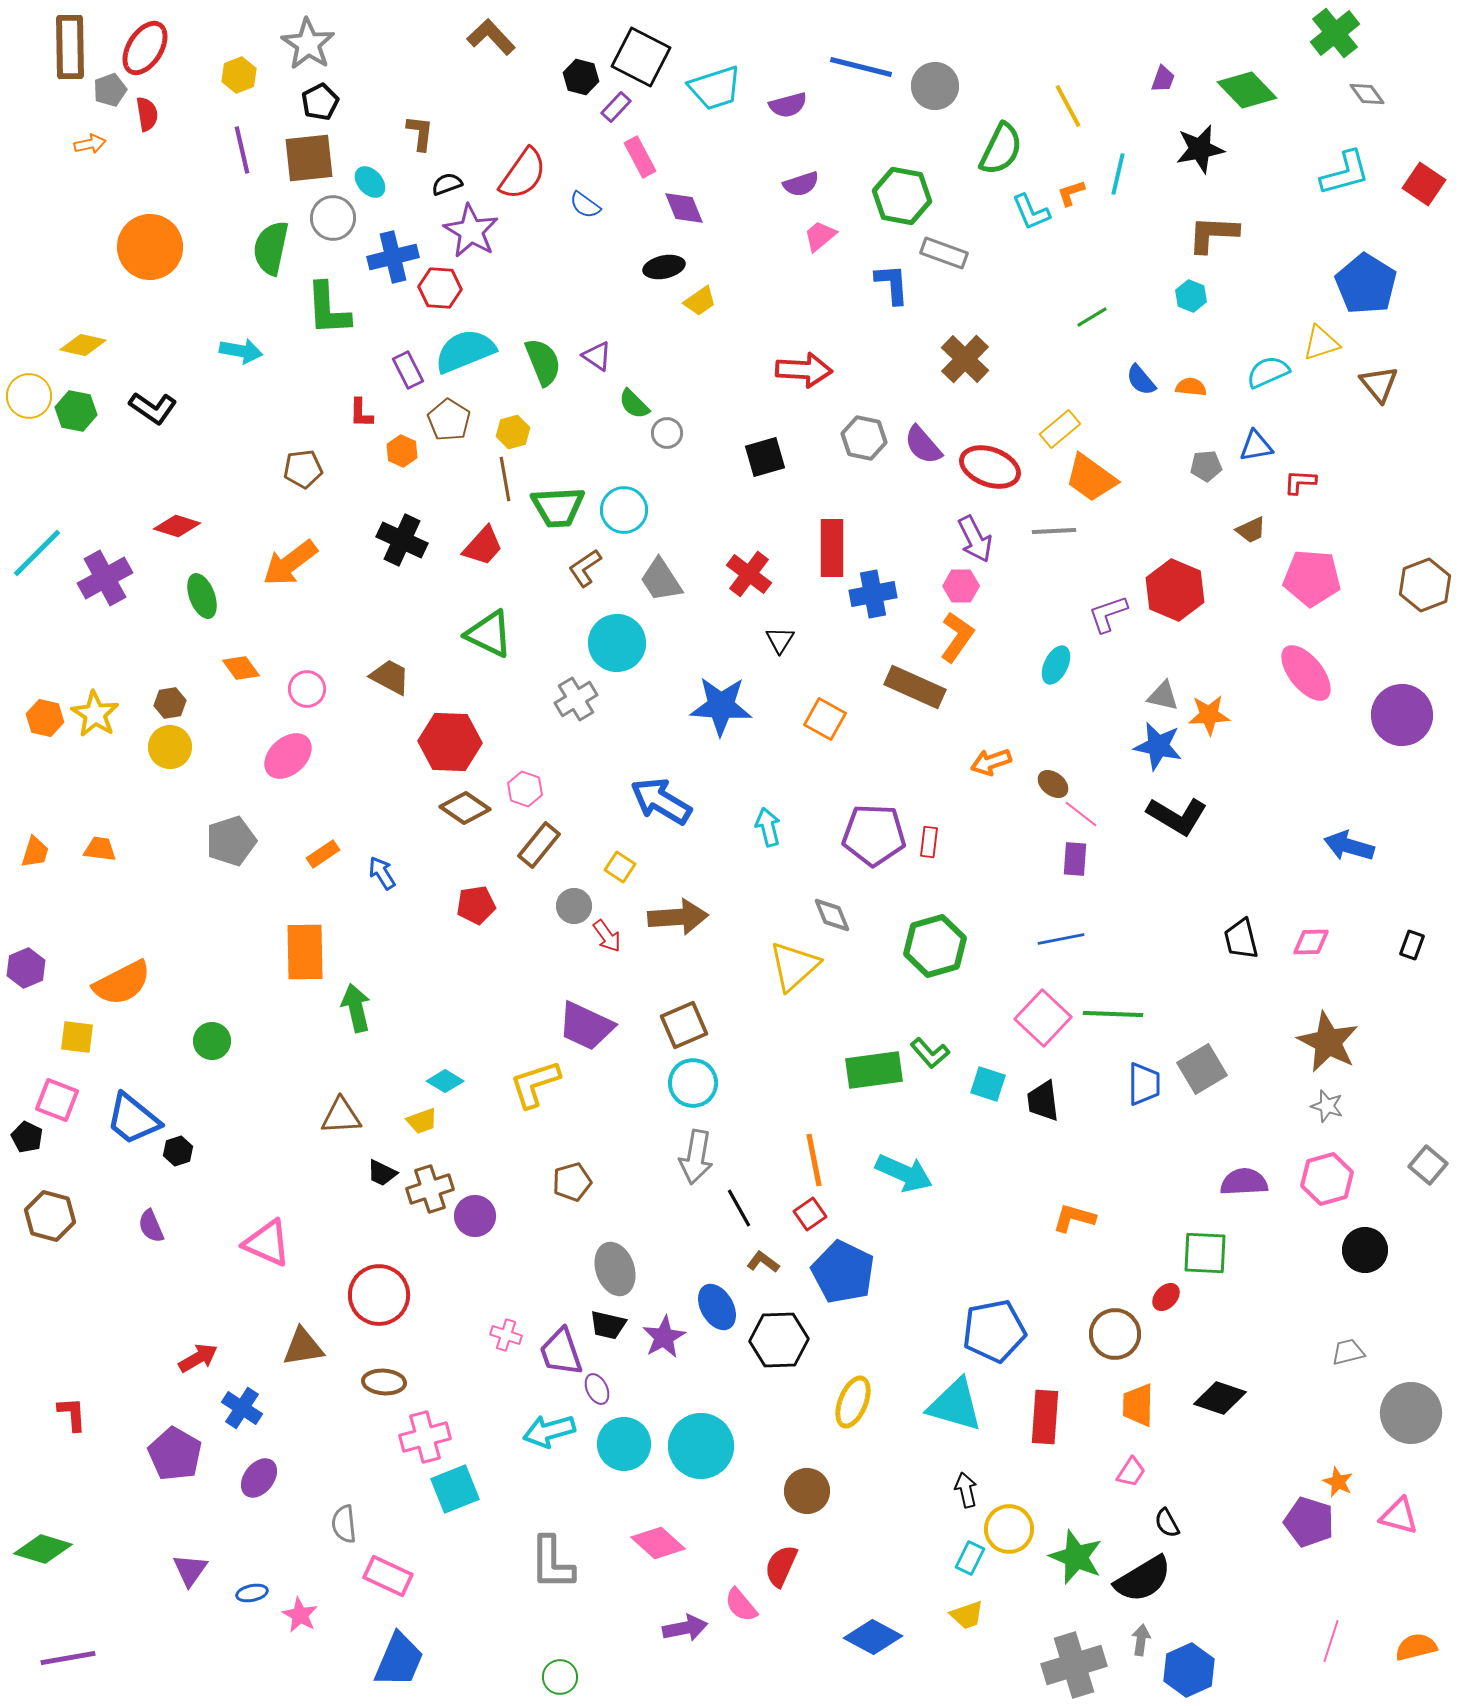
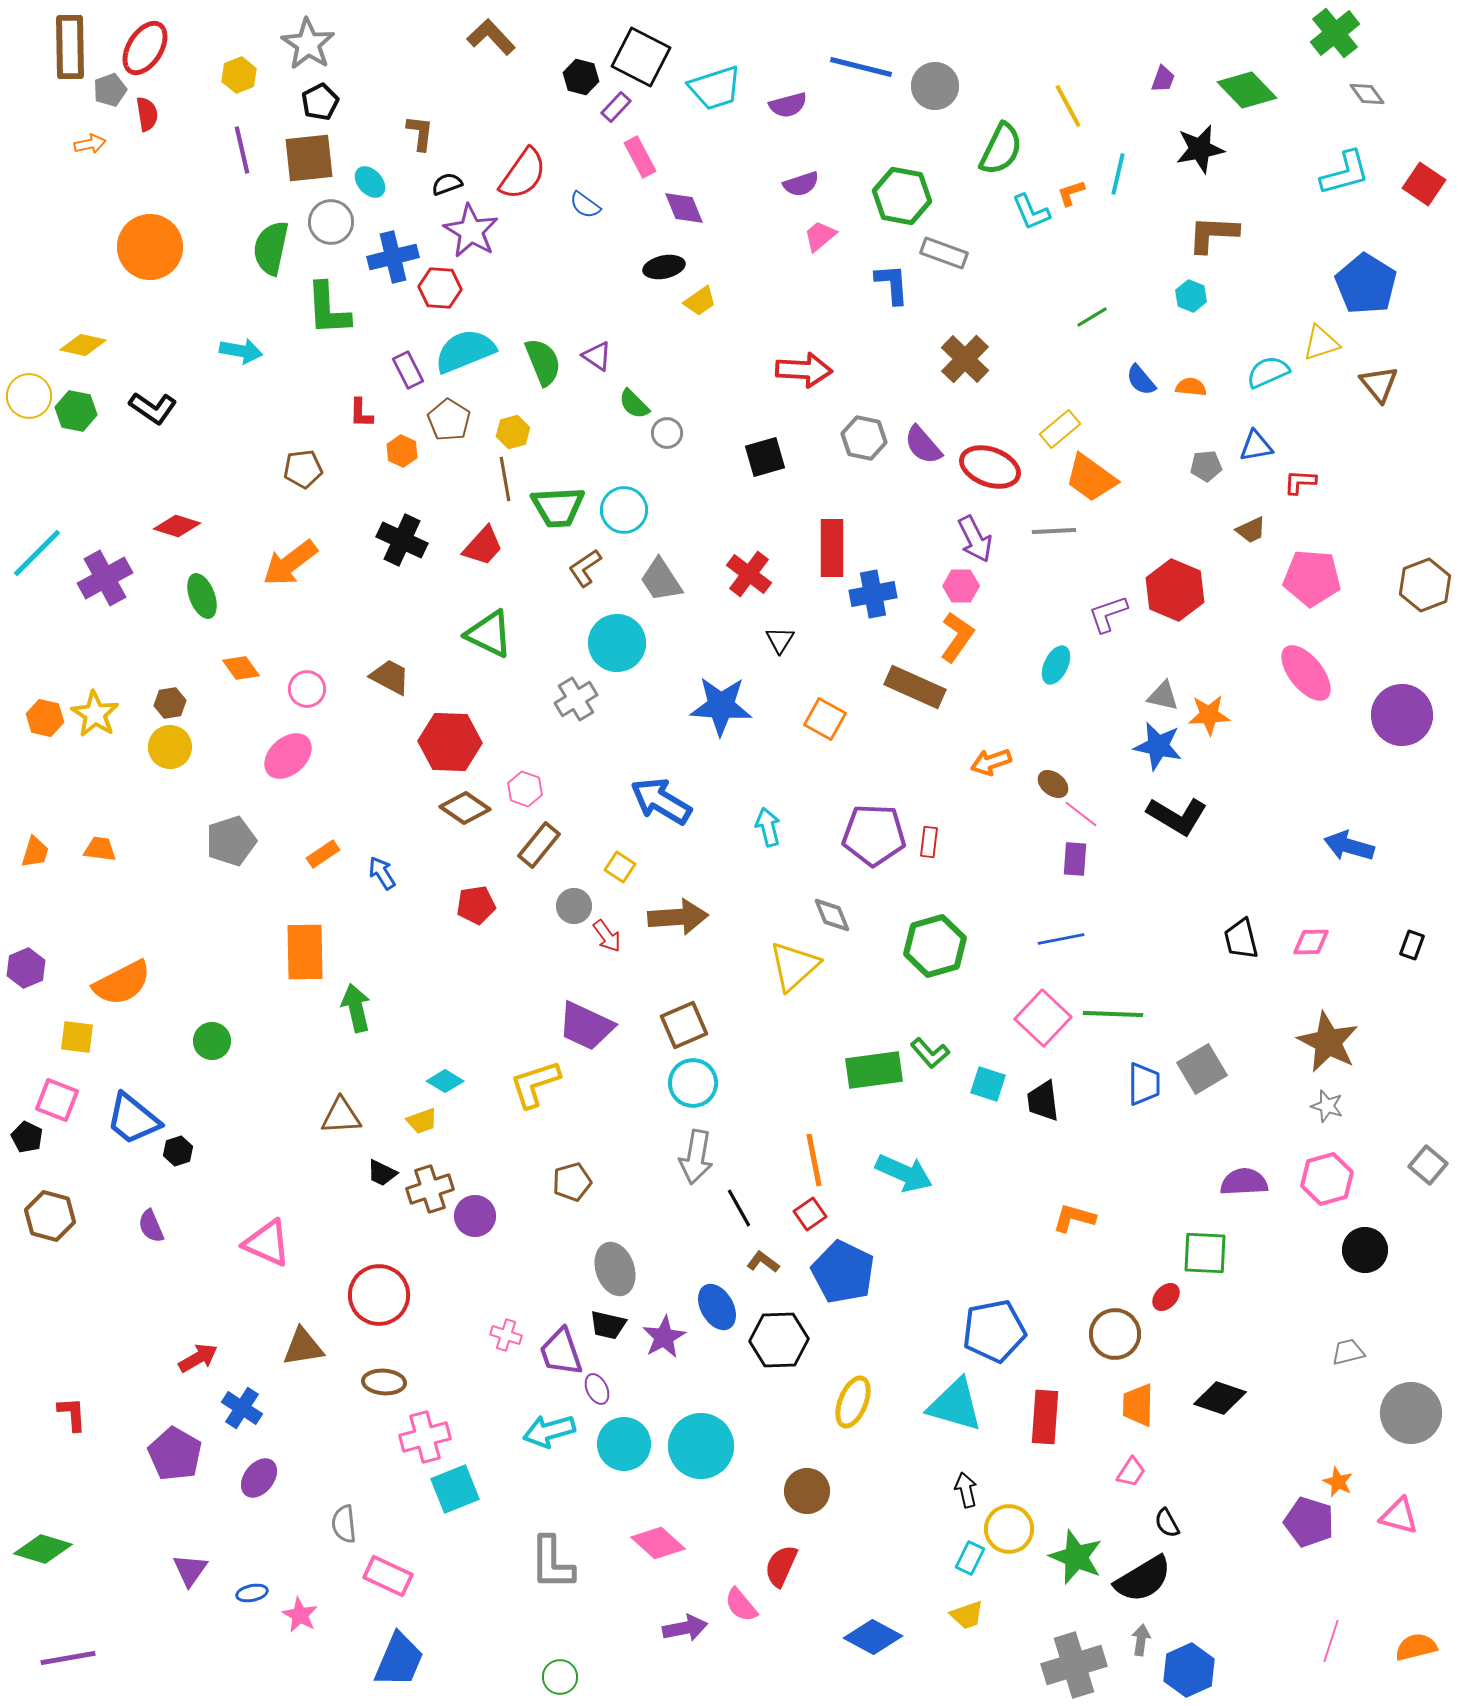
gray circle at (333, 218): moved 2 px left, 4 px down
